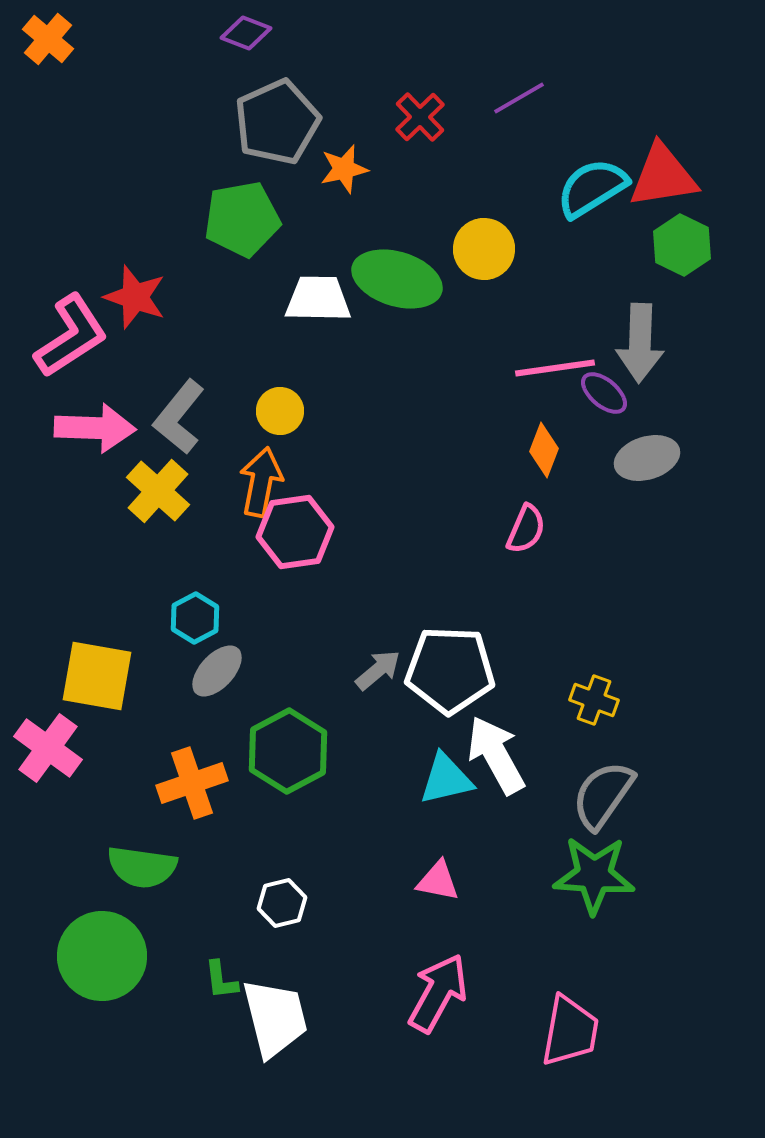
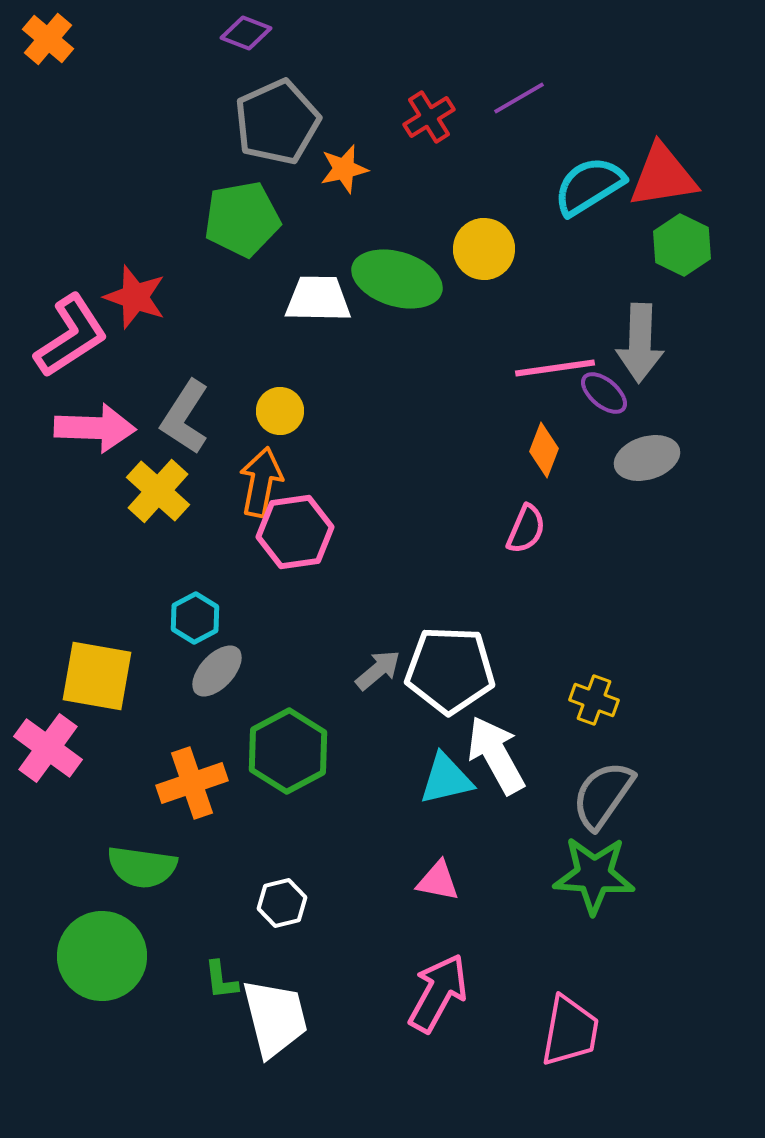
red cross at (420, 117): moved 9 px right; rotated 12 degrees clockwise
cyan semicircle at (592, 188): moved 3 px left, 2 px up
gray L-shape at (179, 417): moved 6 px right; rotated 6 degrees counterclockwise
